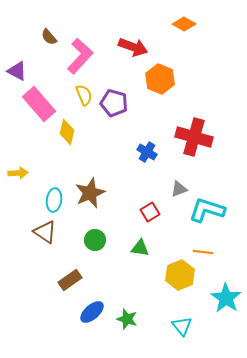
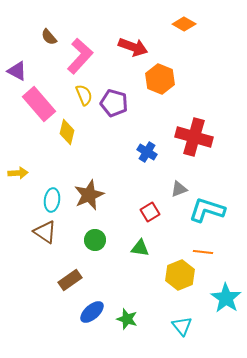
brown star: moved 1 px left, 2 px down
cyan ellipse: moved 2 px left
